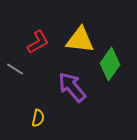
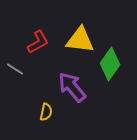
yellow semicircle: moved 8 px right, 6 px up
